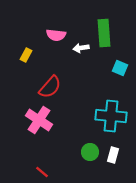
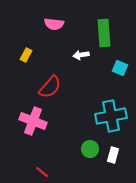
pink semicircle: moved 2 px left, 11 px up
white arrow: moved 7 px down
cyan cross: rotated 16 degrees counterclockwise
pink cross: moved 6 px left, 1 px down; rotated 12 degrees counterclockwise
green circle: moved 3 px up
